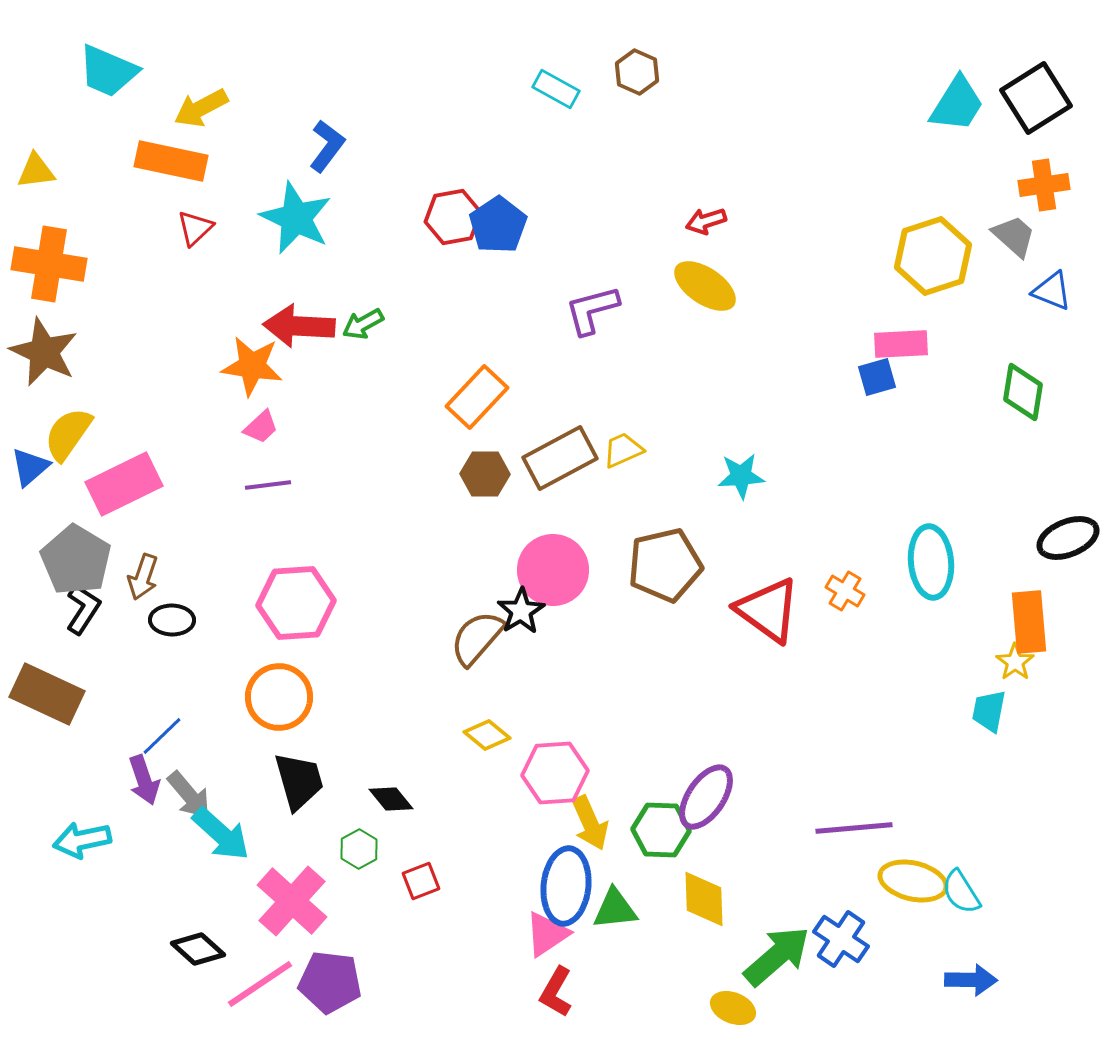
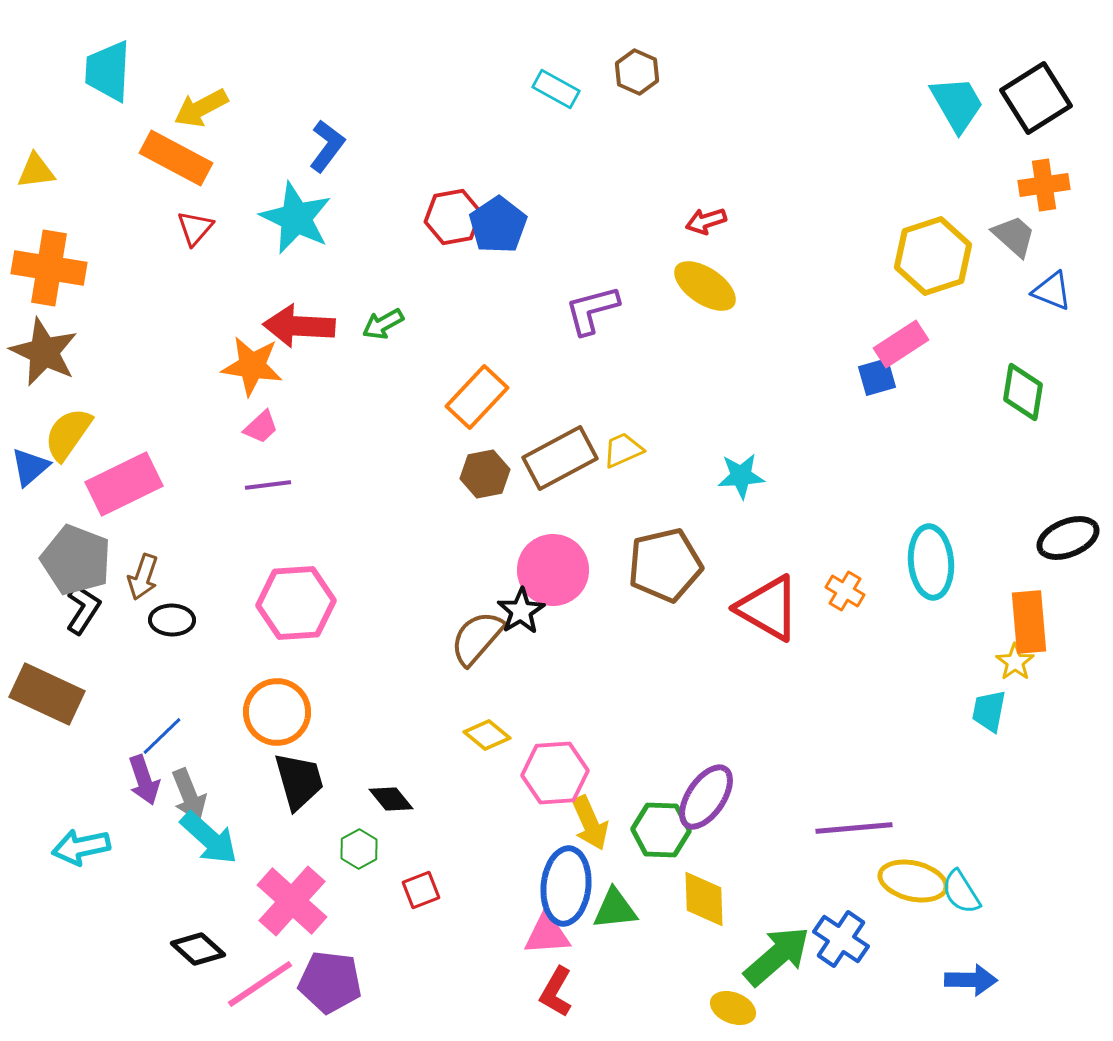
cyan trapezoid at (108, 71): rotated 70 degrees clockwise
cyan trapezoid at (957, 104): rotated 62 degrees counterclockwise
orange rectangle at (171, 161): moved 5 px right, 3 px up; rotated 16 degrees clockwise
red triangle at (195, 228): rotated 6 degrees counterclockwise
orange cross at (49, 264): moved 4 px down
green arrow at (363, 324): moved 20 px right
pink rectangle at (901, 344): rotated 30 degrees counterclockwise
brown hexagon at (485, 474): rotated 12 degrees counterclockwise
gray pentagon at (76, 560): rotated 10 degrees counterclockwise
red triangle at (768, 610): moved 2 px up; rotated 6 degrees counterclockwise
orange circle at (279, 697): moved 2 px left, 15 px down
gray arrow at (189, 795): rotated 18 degrees clockwise
cyan arrow at (221, 834): moved 12 px left, 4 px down
cyan arrow at (82, 840): moved 1 px left, 7 px down
red square at (421, 881): moved 9 px down
pink triangle at (547, 934): rotated 30 degrees clockwise
